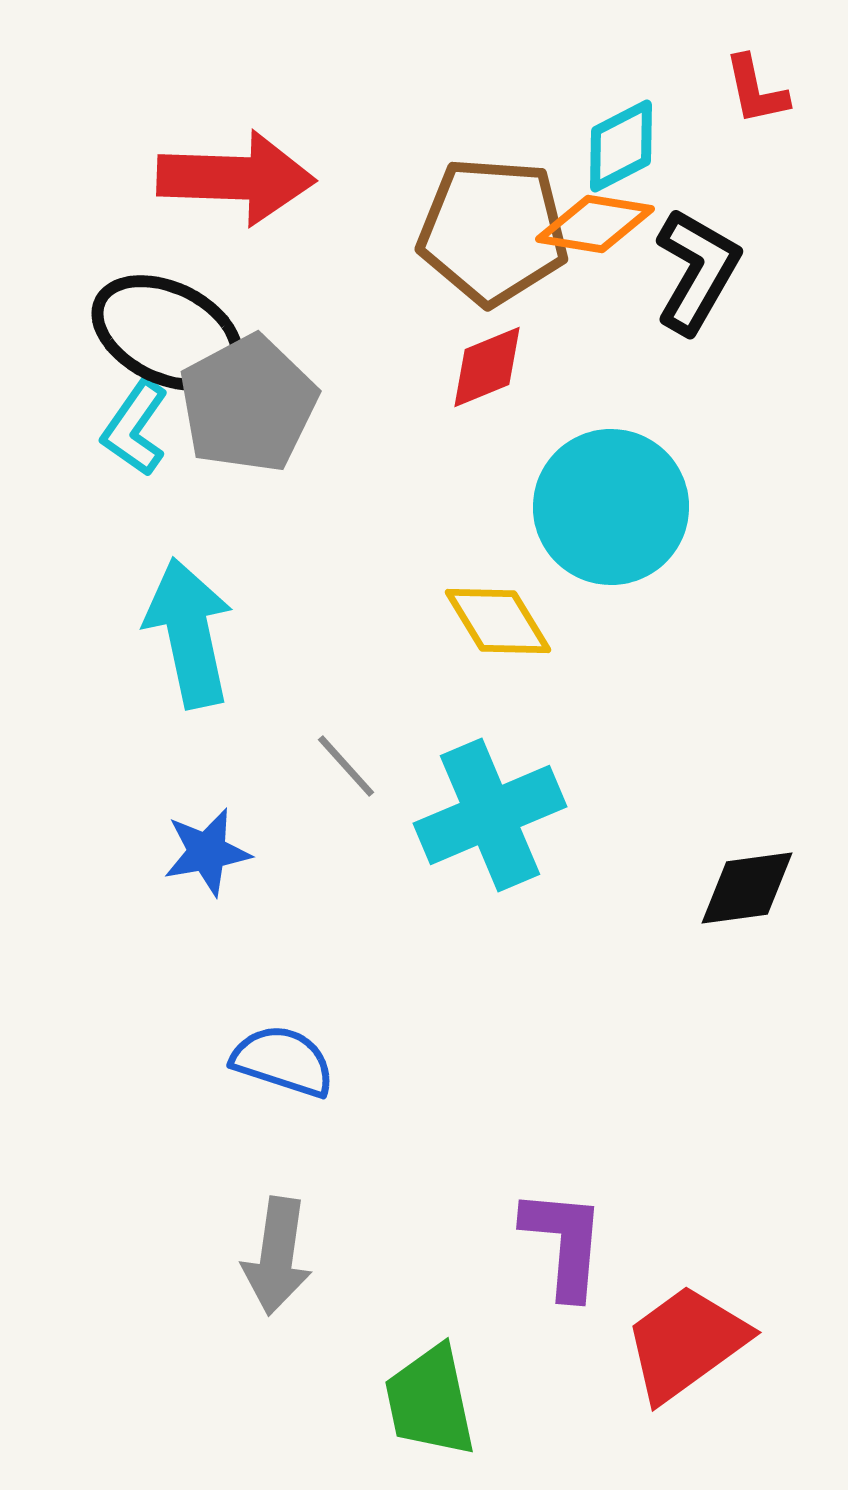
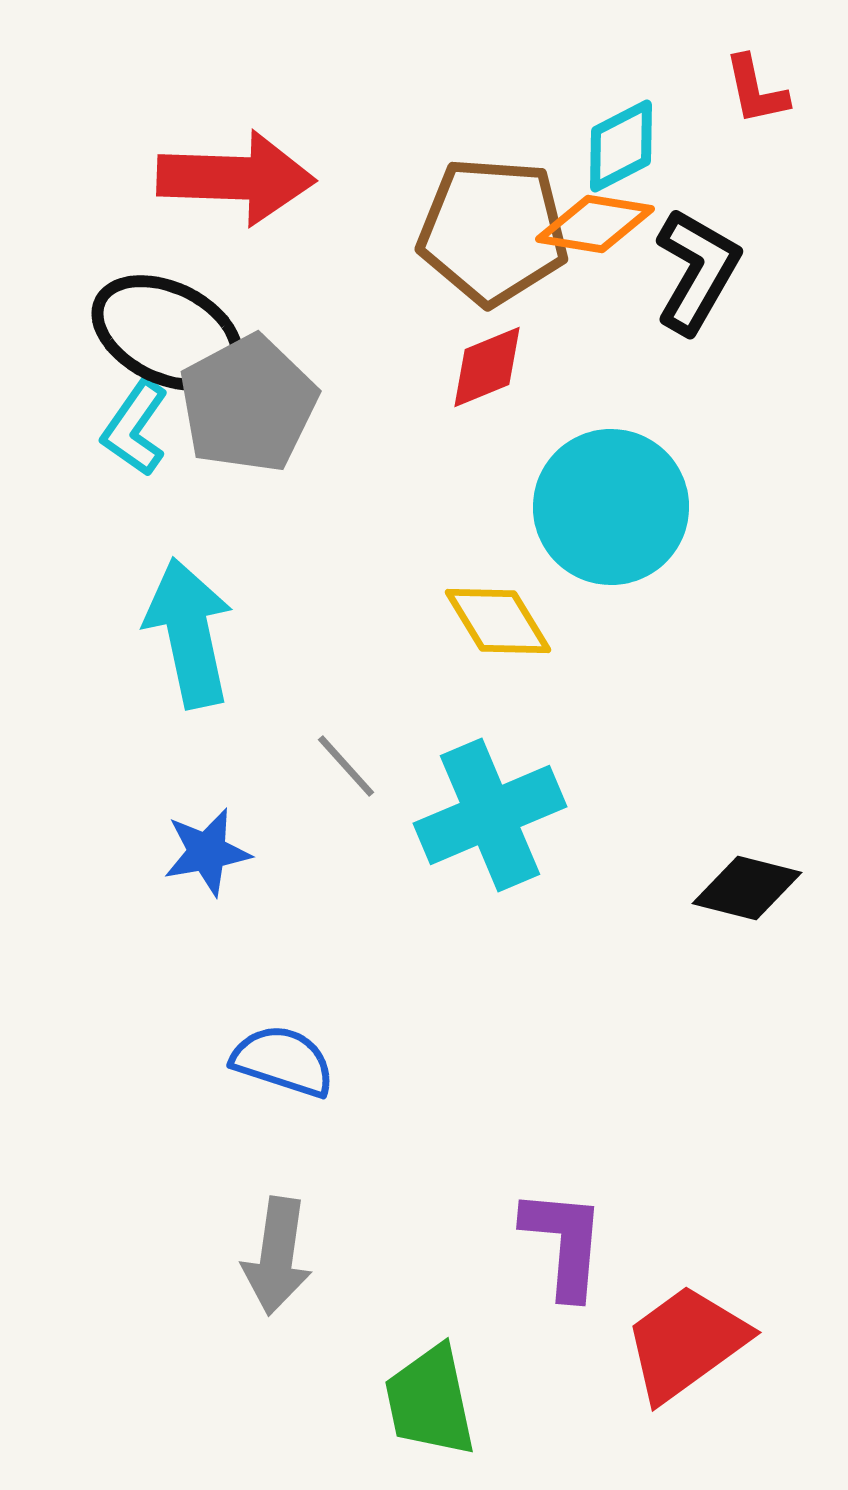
black diamond: rotated 22 degrees clockwise
